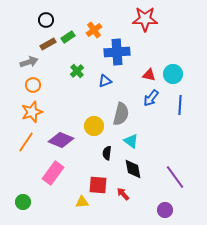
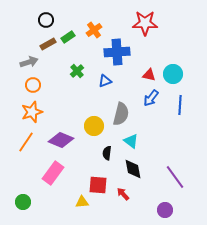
red star: moved 4 px down
